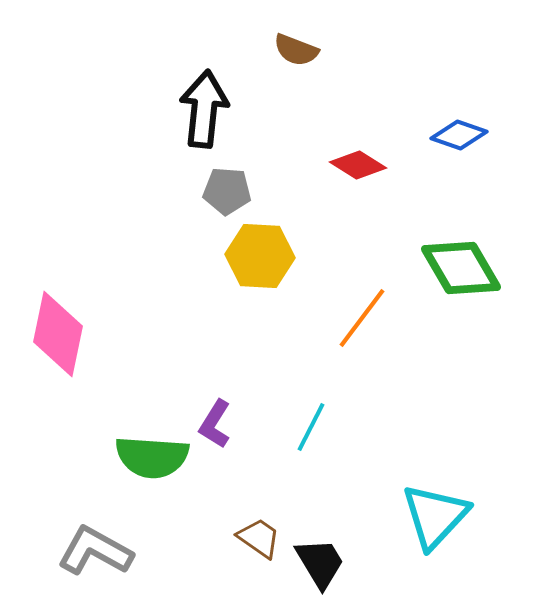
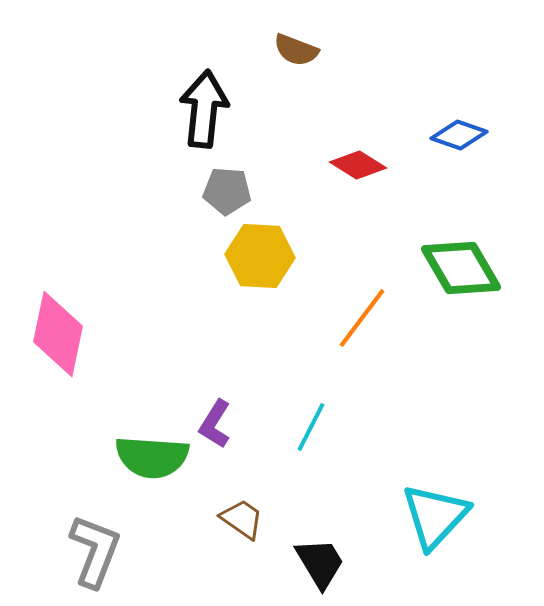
brown trapezoid: moved 17 px left, 19 px up
gray L-shape: rotated 82 degrees clockwise
